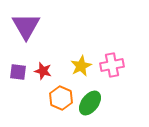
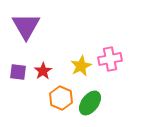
pink cross: moved 2 px left, 6 px up
red star: rotated 24 degrees clockwise
